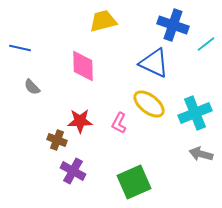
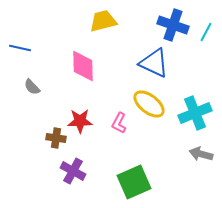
cyan line: moved 12 px up; rotated 24 degrees counterclockwise
brown cross: moved 1 px left, 2 px up; rotated 12 degrees counterclockwise
